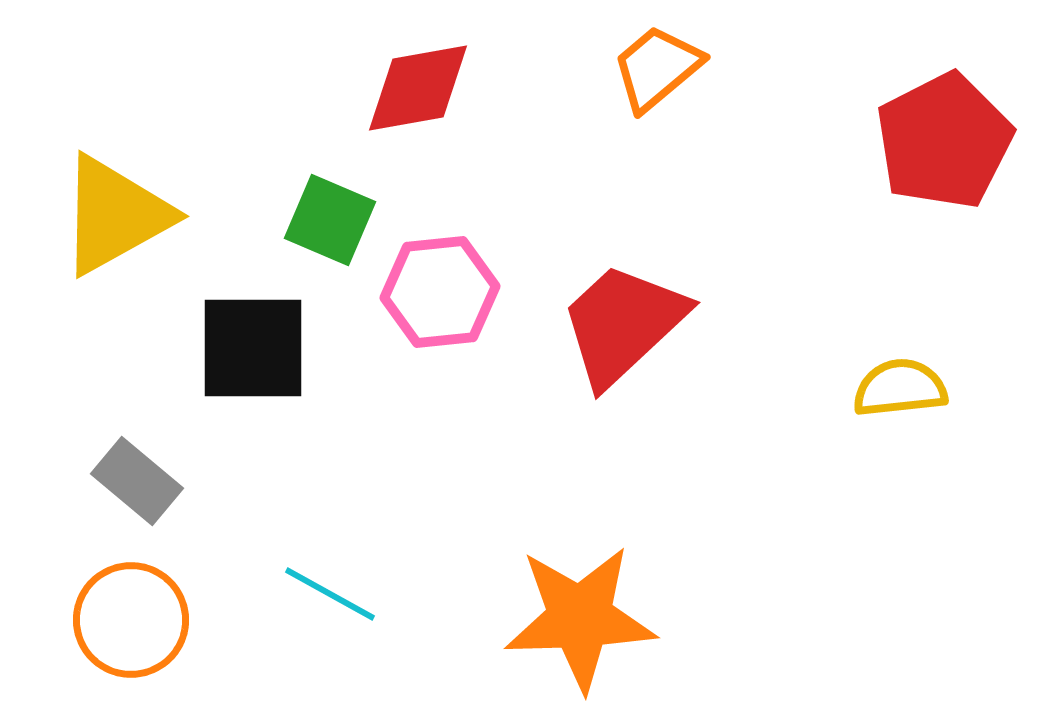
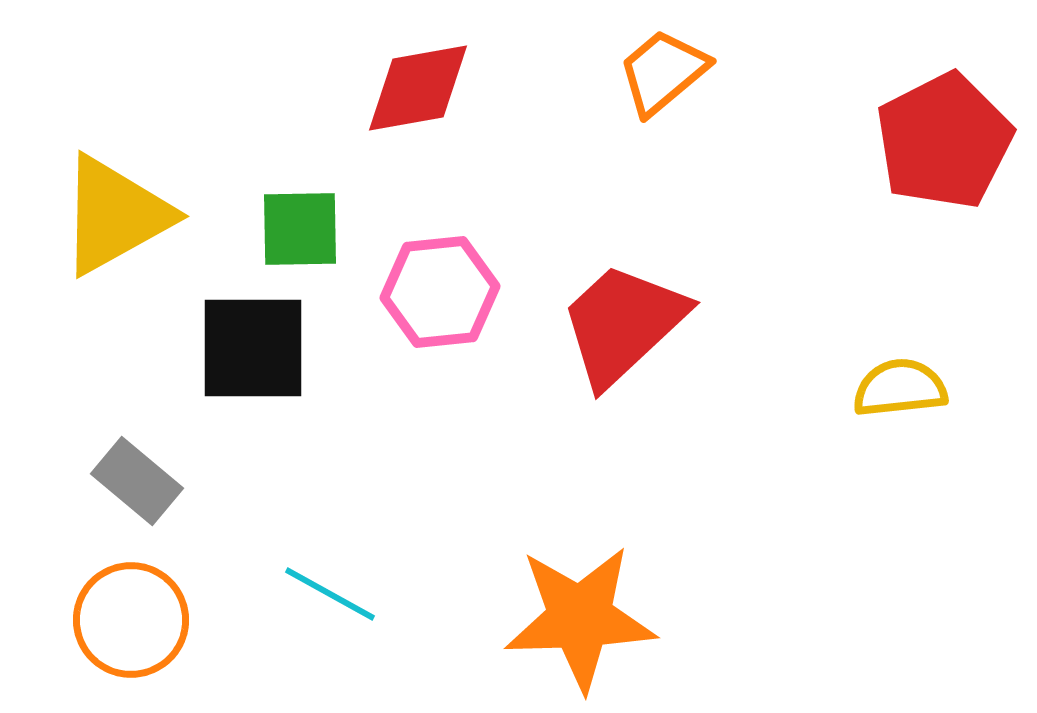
orange trapezoid: moved 6 px right, 4 px down
green square: moved 30 px left, 9 px down; rotated 24 degrees counterclockwise
